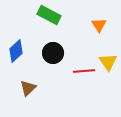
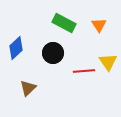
green rectangle: moved 15 px right, 8 px down
blue diamond: moved 3 px up
